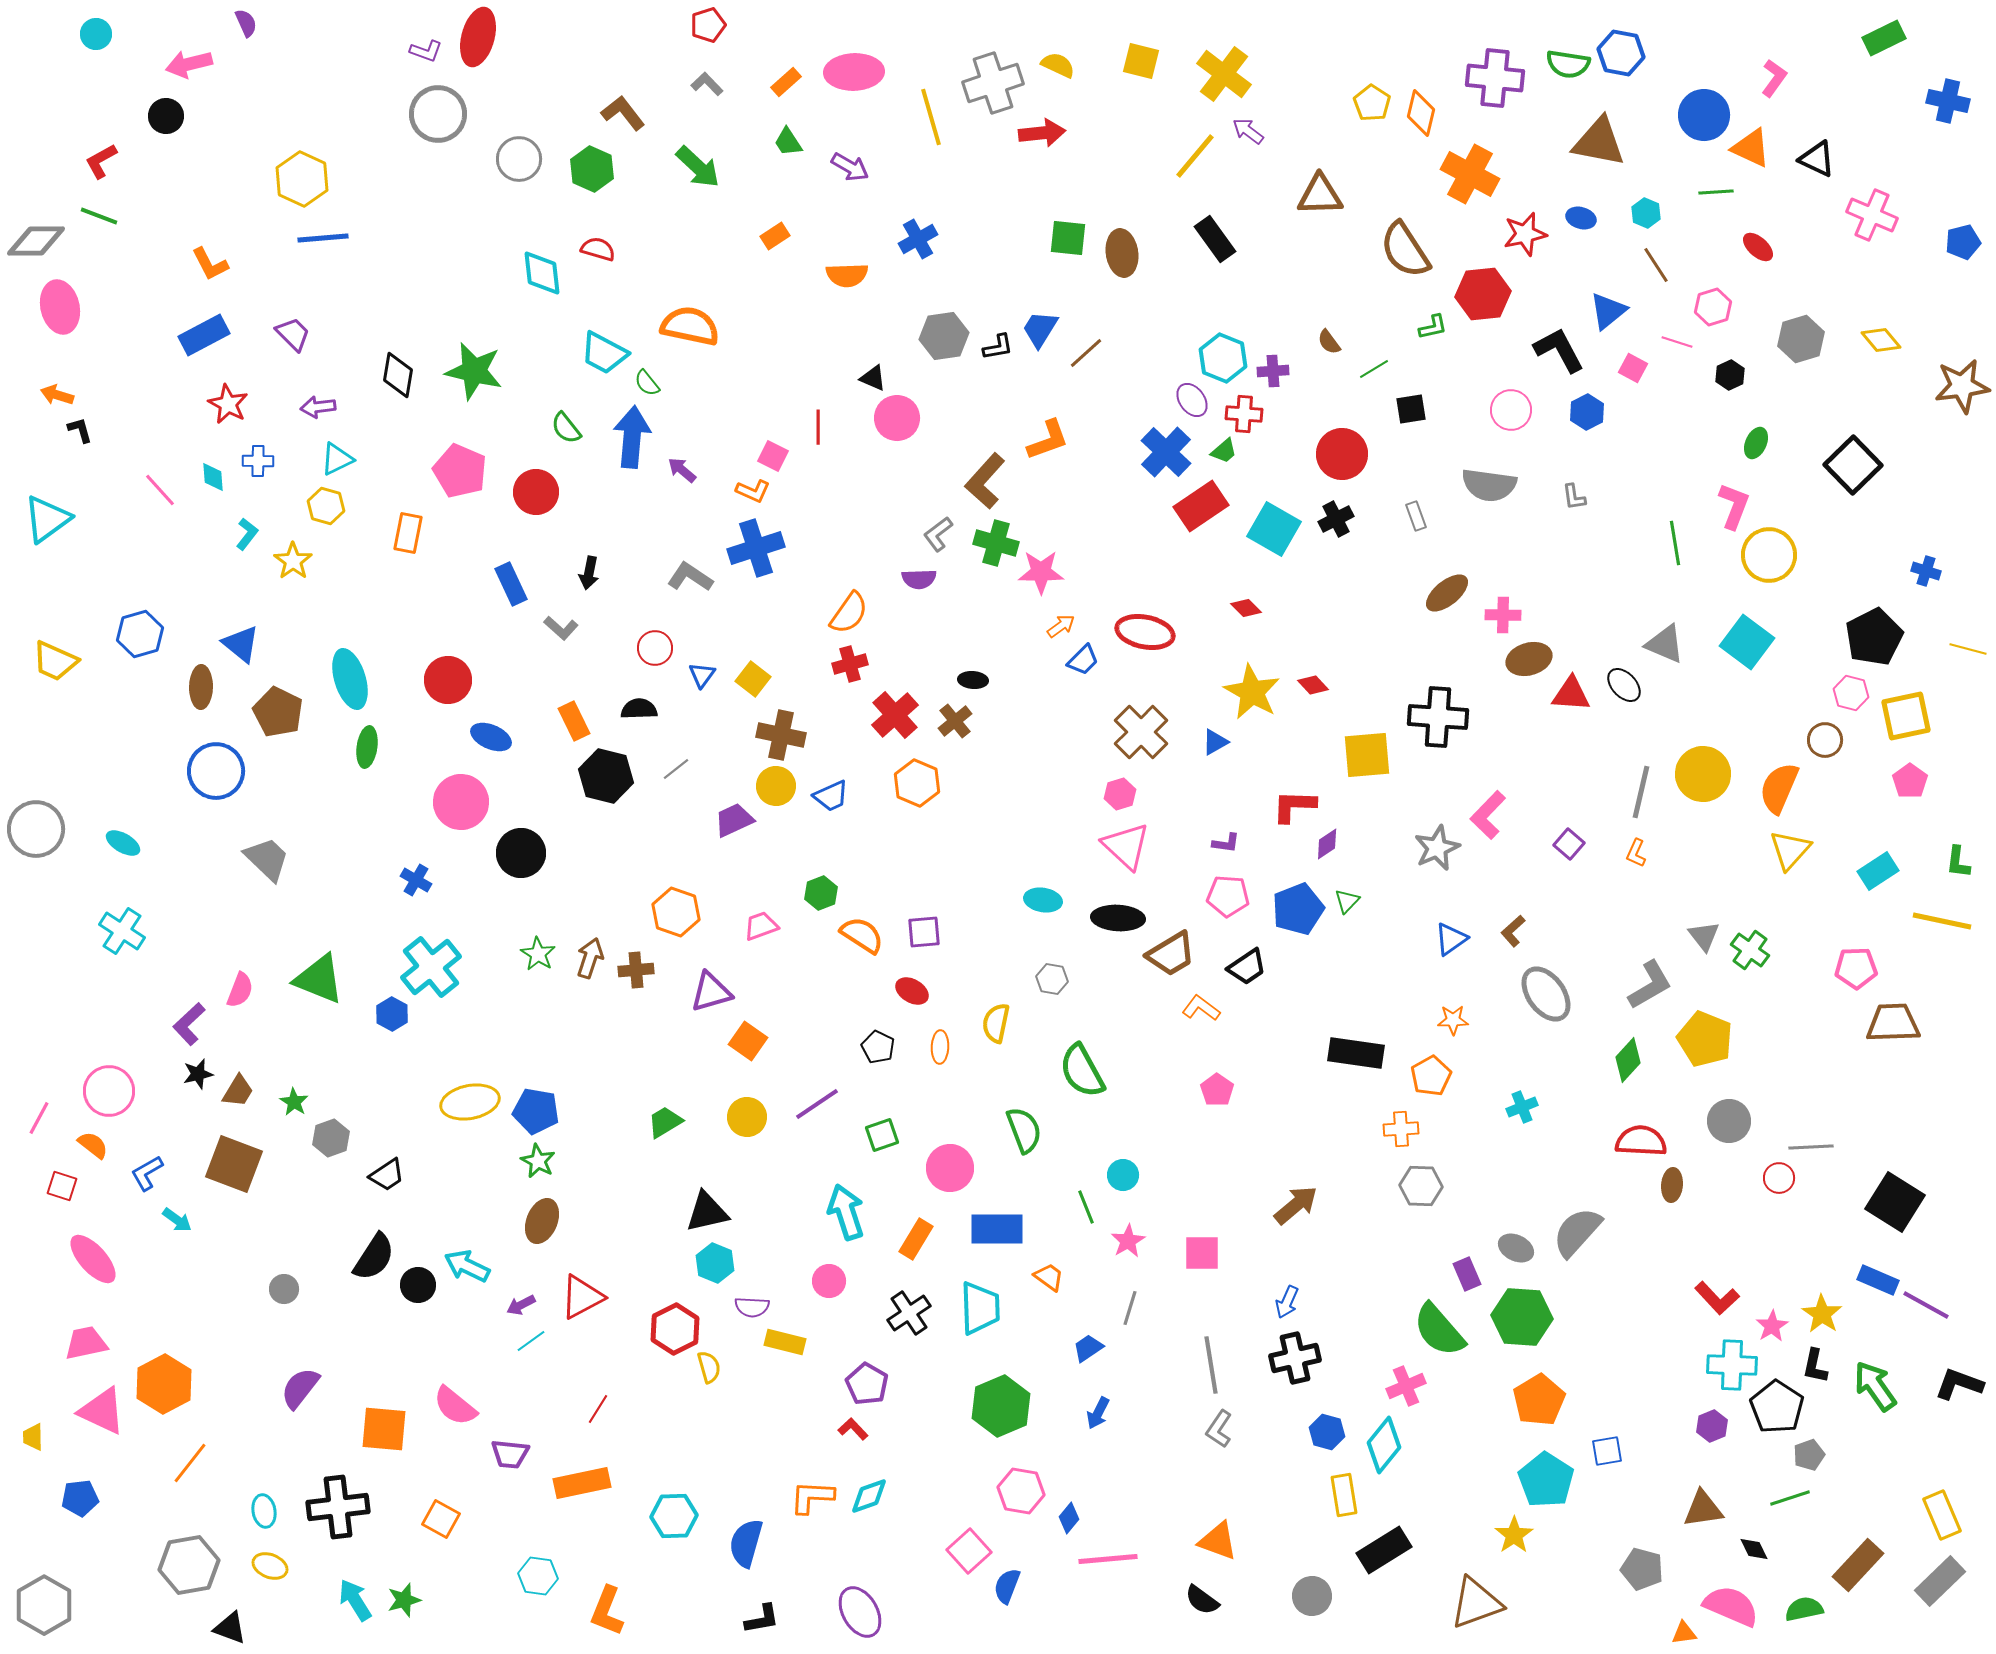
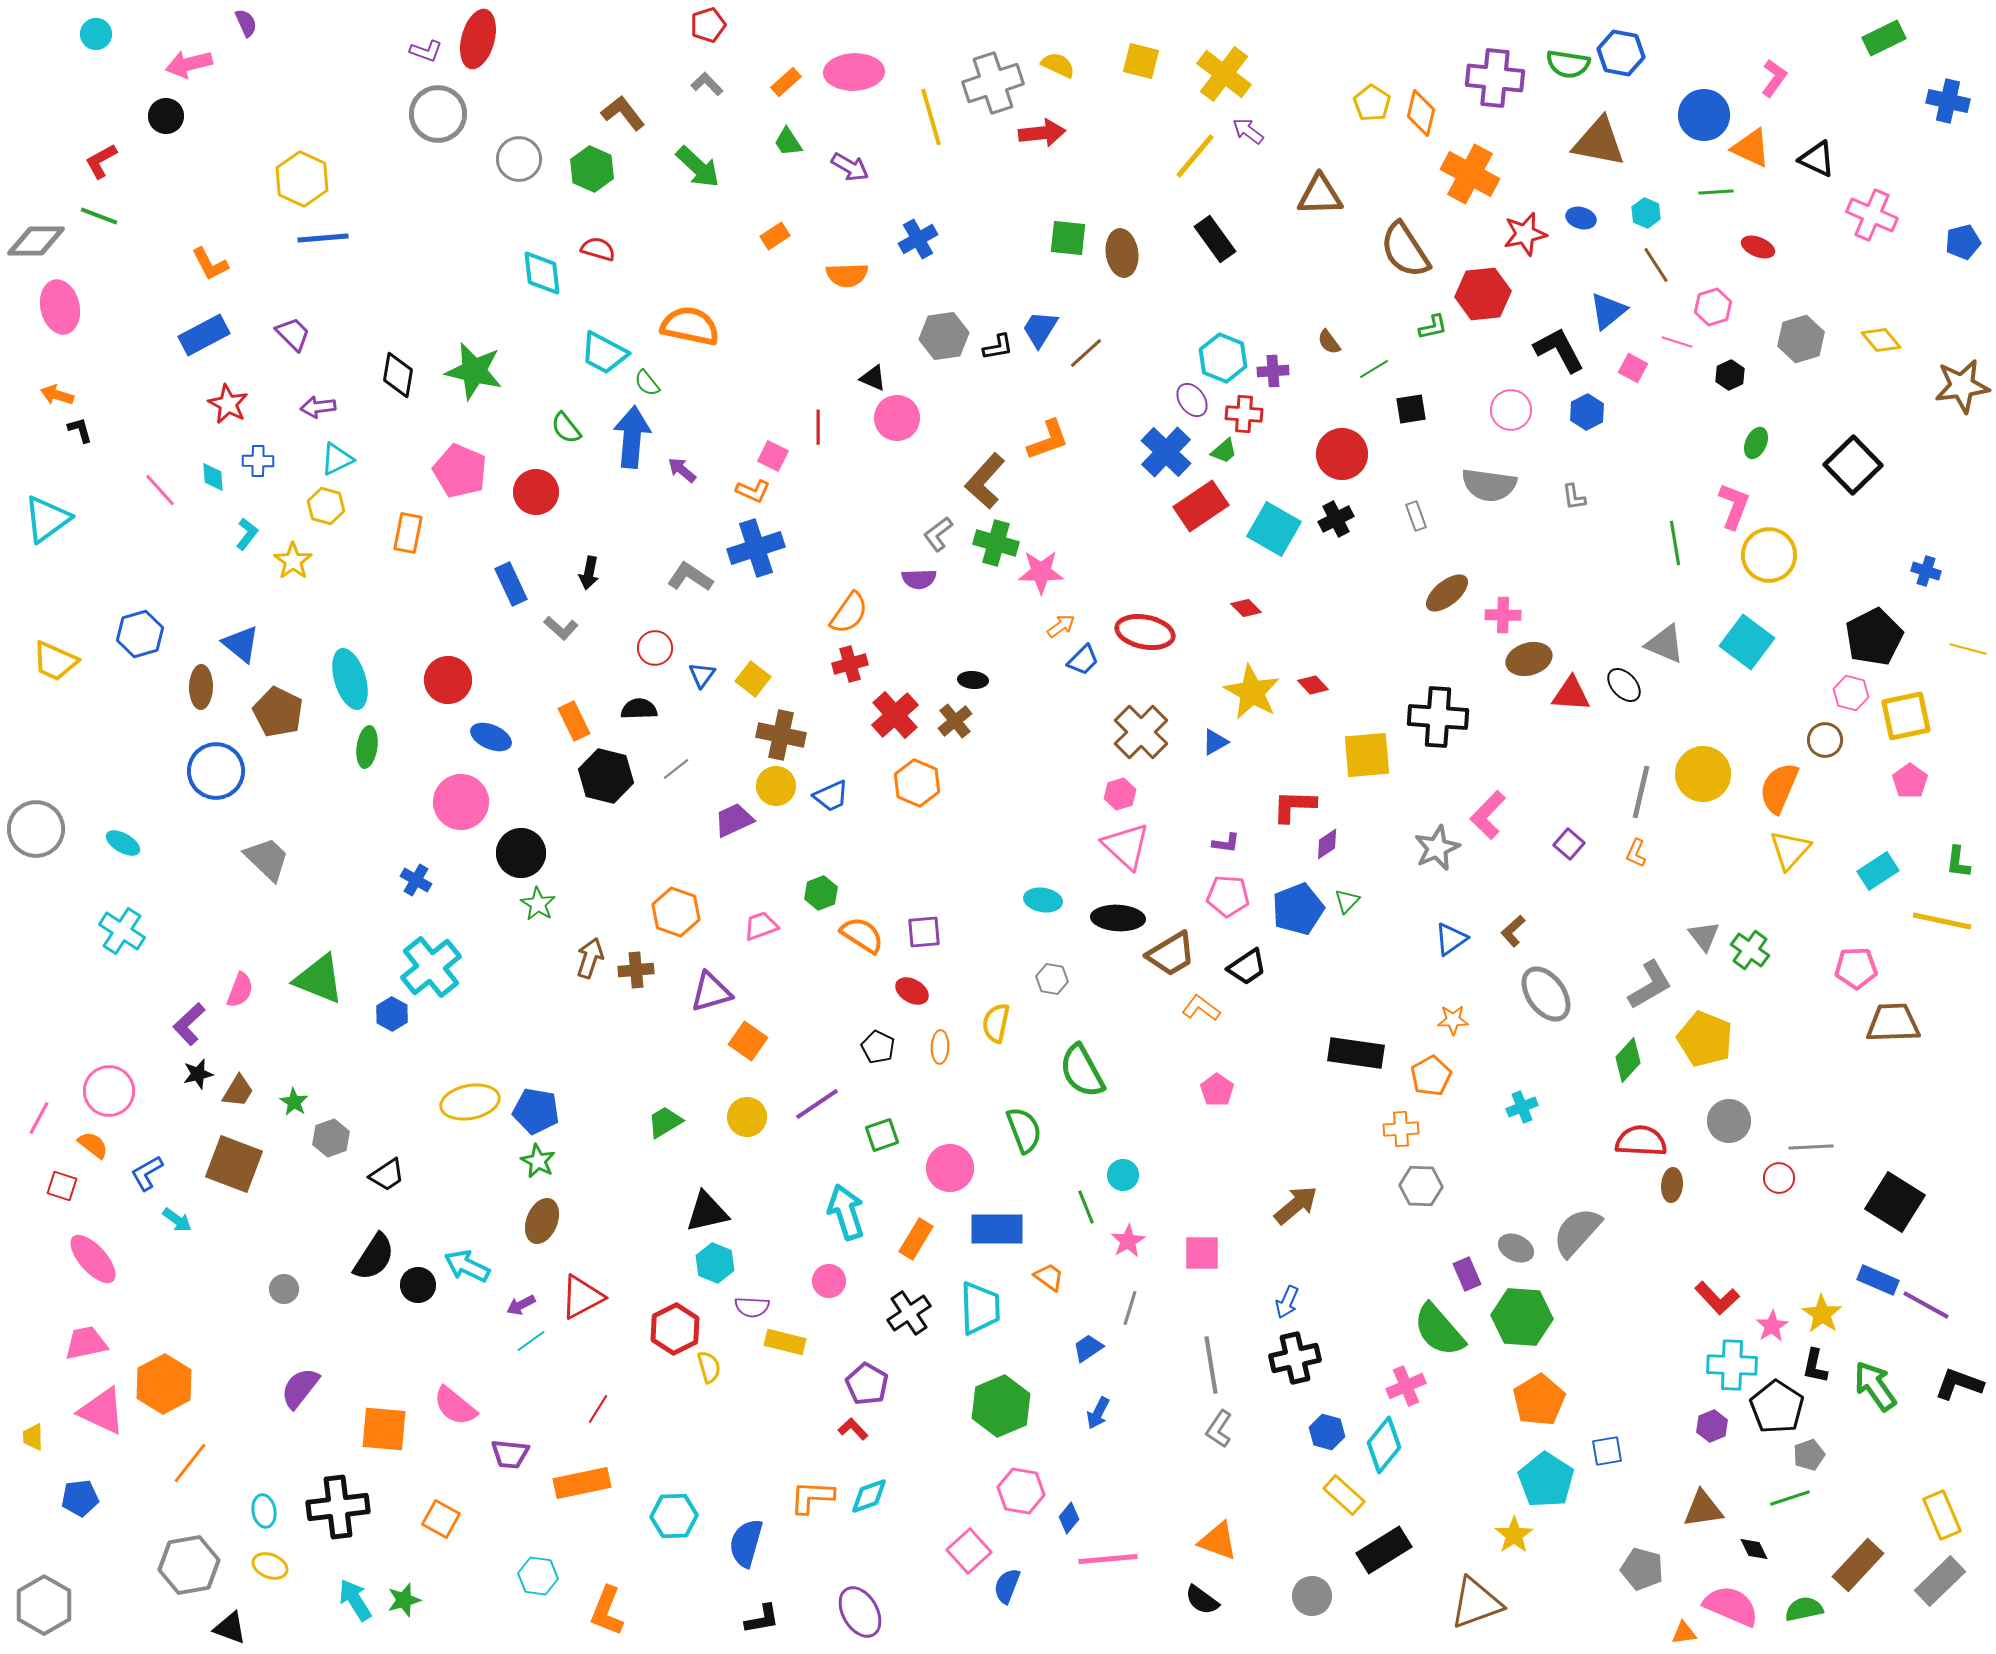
red ellipse at (478, 37): moved 2 px down
red ellipse at (1758, 247): rotated 20 degrees counterclockwise
green star at (538, 954): moved 50 px up
yellow rectangle at (1344, 1495): rotated 39 degrees counterclockwise
